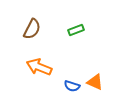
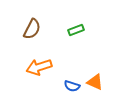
orange arrow: rotated 40 degrees counterclockwise
